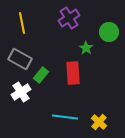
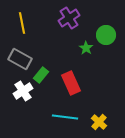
green circle: moved 3 px left, 3 px down
red rectangle: moved 2 px left, 10 px down; rotated 20 degrees counterclockwise
white cross: moved 2 px right, 1 px up
